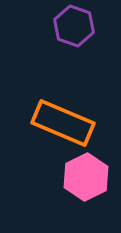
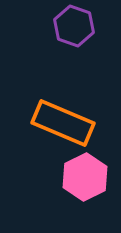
pink hexagon: moved 1 px left
